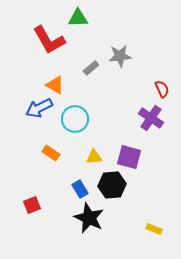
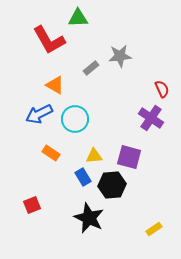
blue arrow: moved 6 px down
yellow triangle: moved 1 px up
blue rectangle: moved 3 px right, 12 px up
yellow rectangle: rotated 56 degrees counterclockwise
